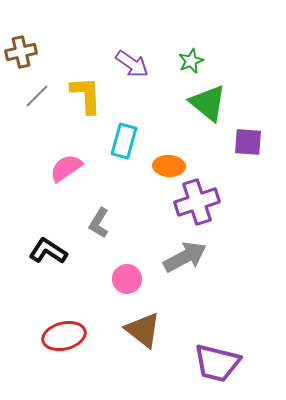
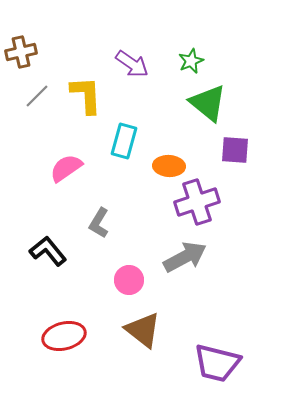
purple square: moved 13 px left, 8 px down
black L-shape: rotated 18 degrees clockwise
pink circle: moved 2 px right, 1 px down
